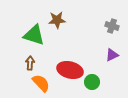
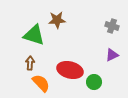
green circle: moved 2 px right
